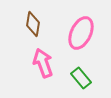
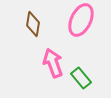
pink ellipse: moved 13 px up
pink arrow: moved 10 px right
